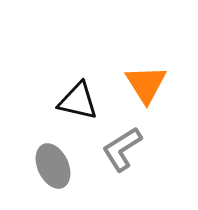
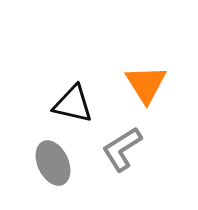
black triangle: moved 5 px left, 3 px down
gray ellipse: moved 3 px up
